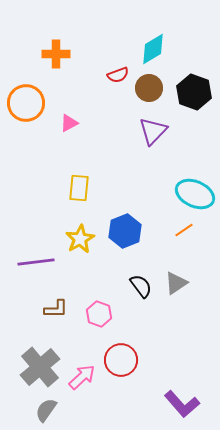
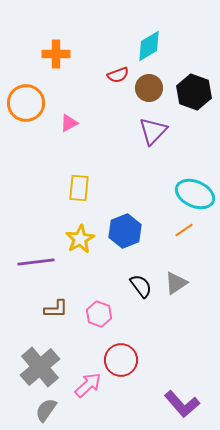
cyan diamond: moved 4 px left, 3 px up
pink arrow: moved 6 px right, 8 px down
